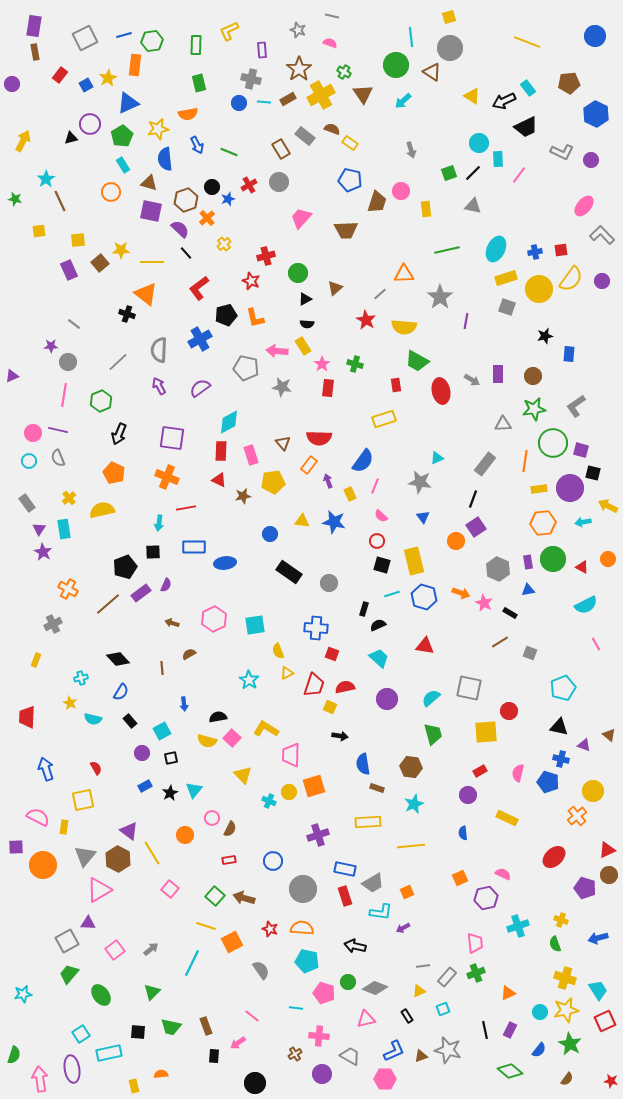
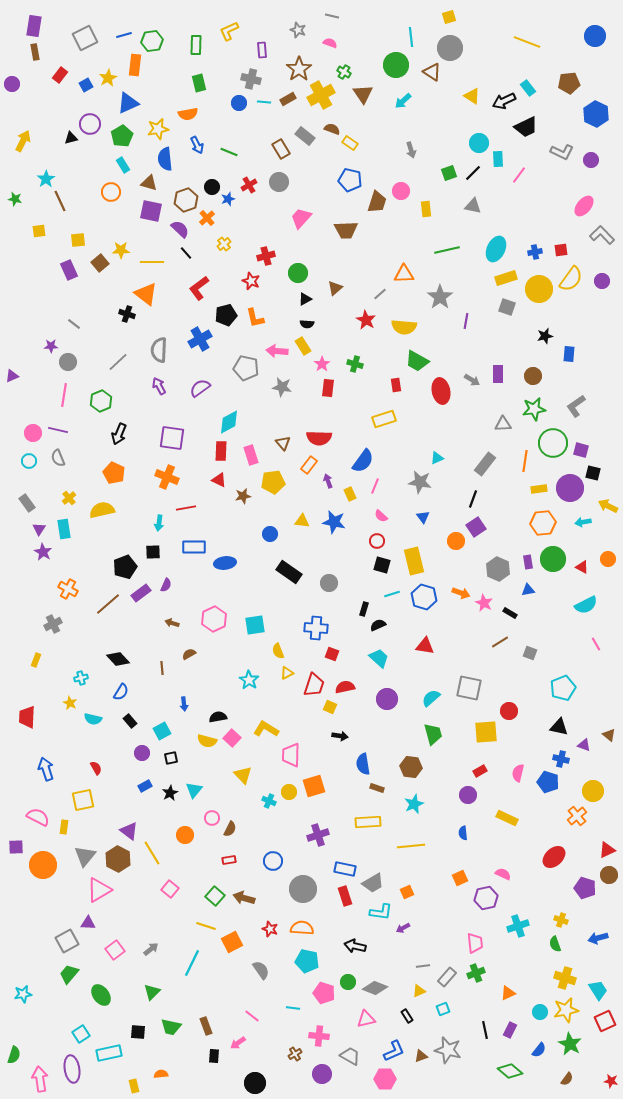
cyan line at (296, 1008): moved 3 px left
